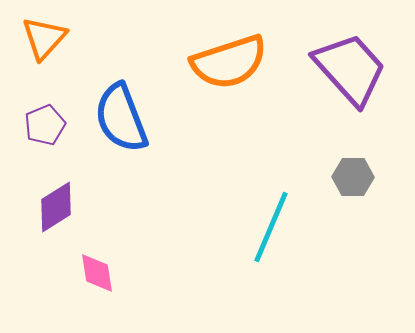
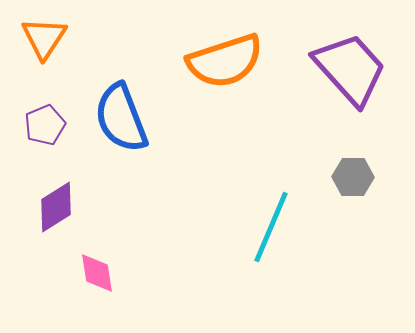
orange triangle: rotated 9 degrees counterclockwise
orange semicircle: moved 4 px left, 1 px up
